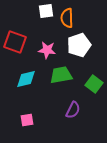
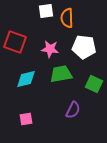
white pentagon: moved 5 px right, 2 px down; rotated 25 degrees clockwise
pink star: moved 3 px right, 1 px up
green trapezoid: moved 1 px up
green square: rotated 12 degrees counterclockwise
pink square: moved 1 px left, 1 px up
